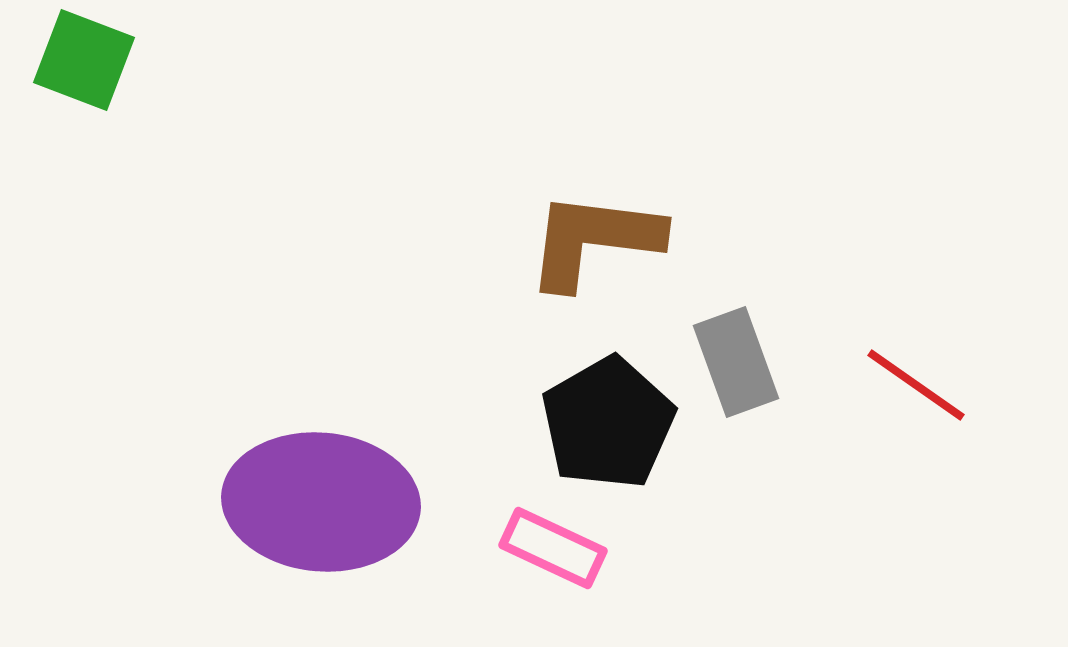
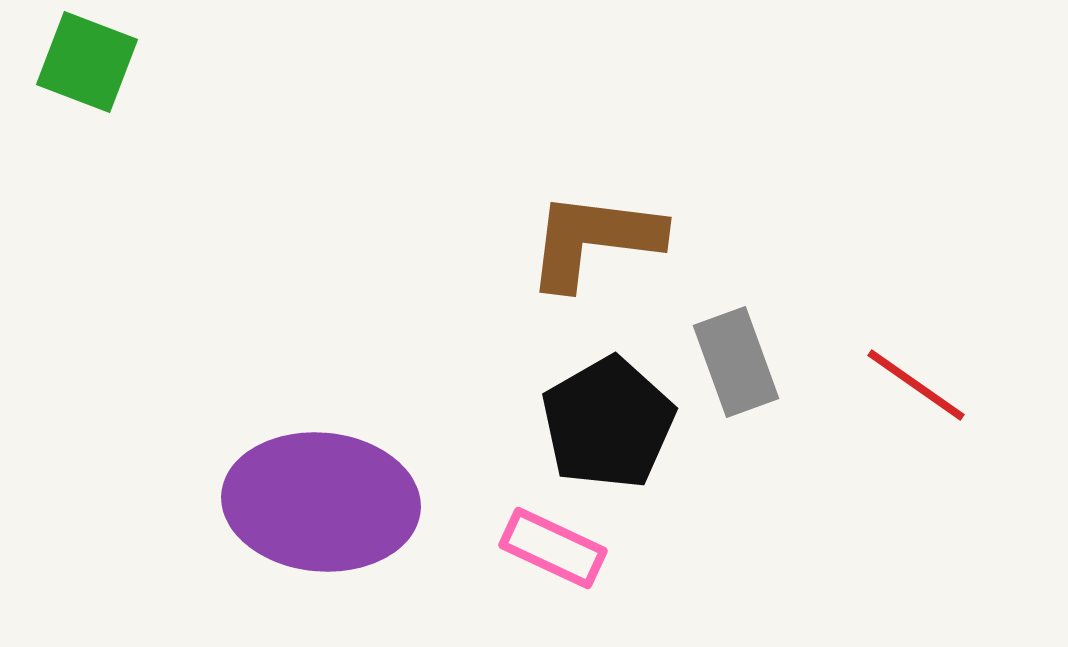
green square: moved 3 px right, 2 px down
